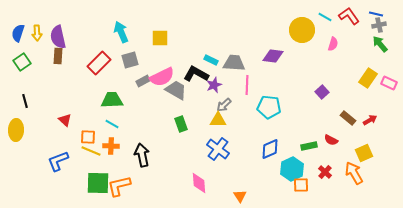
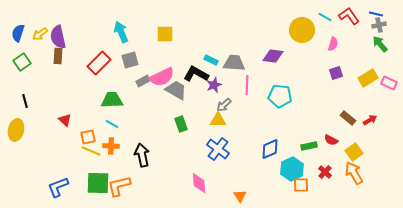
yellow arrow at (37, 33): moved 3 px right, 1 px down; rotated 56 degrees clockwise
yellow square at (160, 38): moved 5 px right, 4 px up
yellow rectangle at (368, 78): rotated 24 degrees clockwise
purple square at (322, 92): moved 14 px right, 19 px up; rotated 24 degrees clockwise
cyan pentagon at (269, 107): moved 11 px right, 11 px up
yellow ellipse at (16, 130): rotated 10 degrees clockwise
orange square at (88, 137): rotated 14 degrees counterclockwise
yellow square at (364, 153): moved 10 px left, 1 px up; rotated 12 degrees counterclockwise
blue L-shape at (58, 161): moved 26 px down
